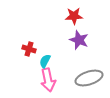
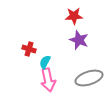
cyan semicircle: moved 1 px down
